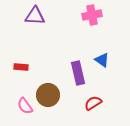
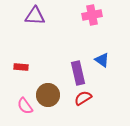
red semicircle: moved 10 px left, 5 px up
